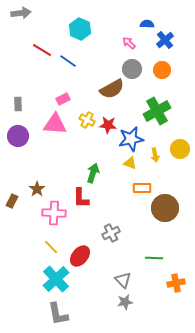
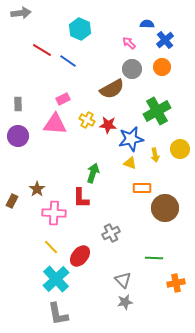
orange circle: moved 3 px up
